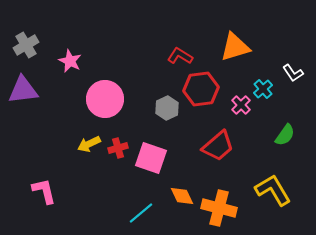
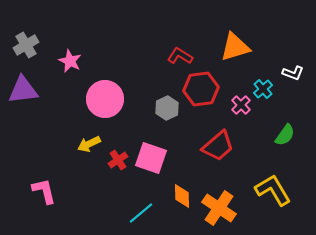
white L-shape: rotated 35 degrees counterclockwise
red cross: moved 12 px down; rotated 18 degrees counterclockwise
orange diamond: rotated 25 degrees clockwise
orange cross: rotated 20 degrees clockwise
